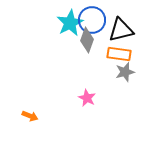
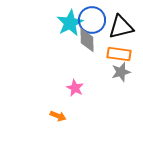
black triangle: moved 3 px up
gray diamond: rotated 20 degrees counterclockwise
gray star: moved 4 px left
pink star: moved 12 px left, 10 px up
orange arrow: moved 28 px right
